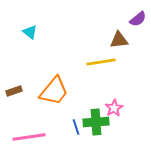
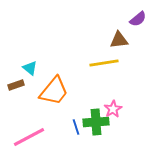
cyan triangle: moved 36 px down
yellow line: moved 3 px right, 1 px down
brown rectangle: moved 2 px right, 6 px up
pink star: moved 1 px left, 1 px down
pink line: rotated 20 degrees counterclockwise
